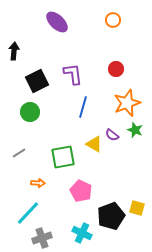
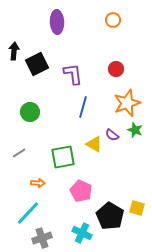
purple ellipse: rotated 45 degrees clockwise
black square: moved 17 px up
black pentagon: moved 1 px left; rotated 20 degrees counterclockwise
